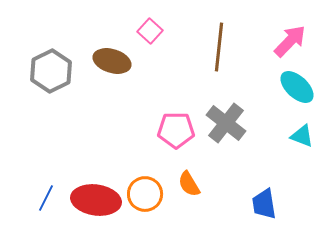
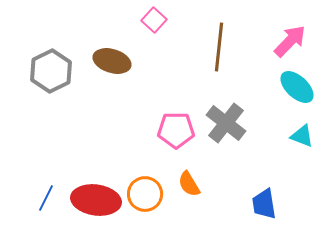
pink square: moved 4 px right, 11 px up
